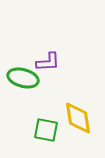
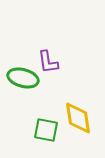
purple L-shape: rotated 85 degrees clockwise
